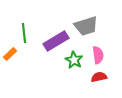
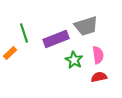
green line: rotated 12 degrees counterclockwise
purple rectangle: moved 2 px up; rotated 10 degrees clockwise
orange rectangle: moved 1 px up
